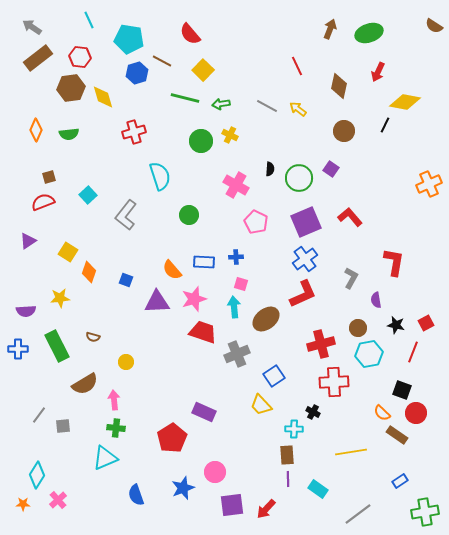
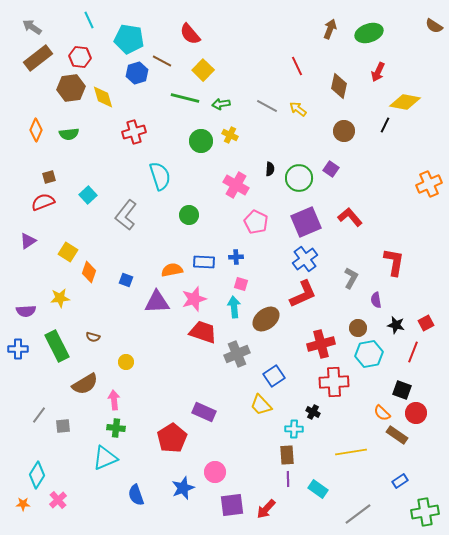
orange semicircle at (172, 270): rotated 120 degrees clockwise
